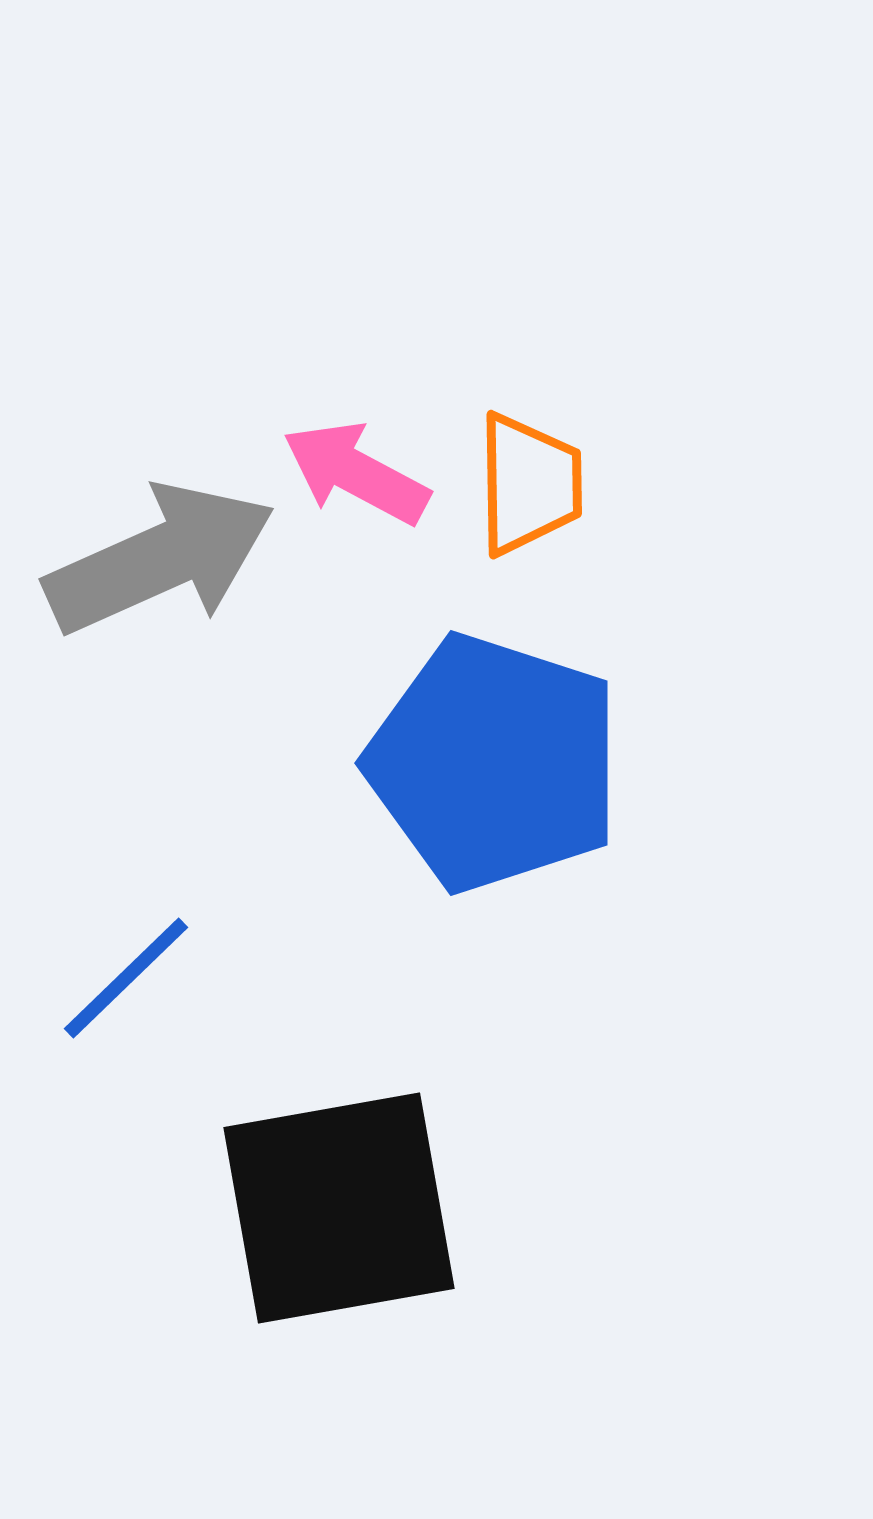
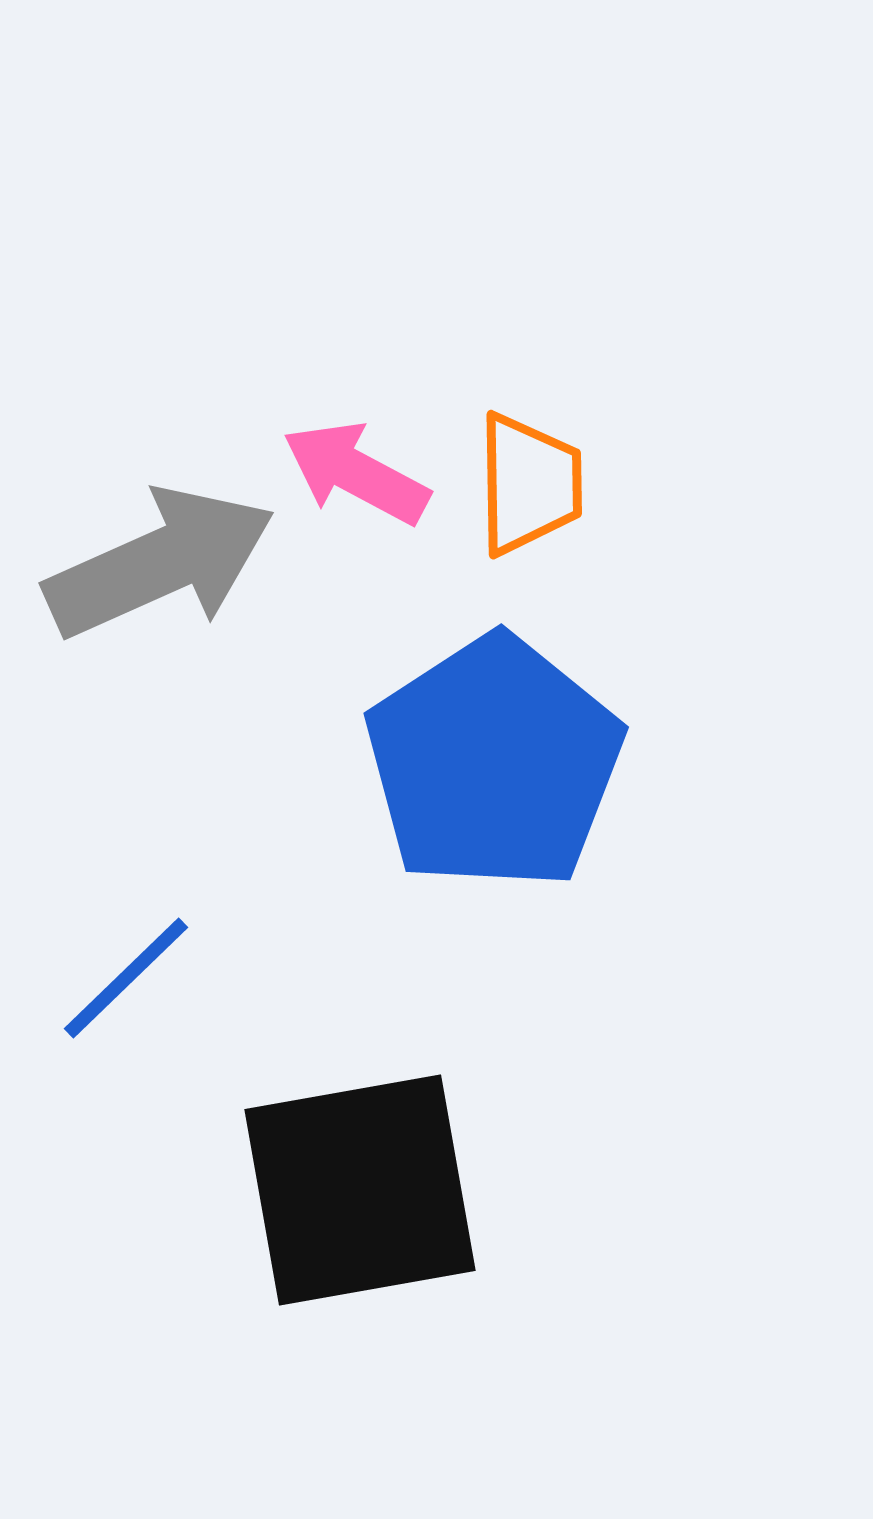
gray arrow: moved 4 px down
blue pentagon: rotated 21 degrees clockwise
black square: moved 21 px right, 18 px up
